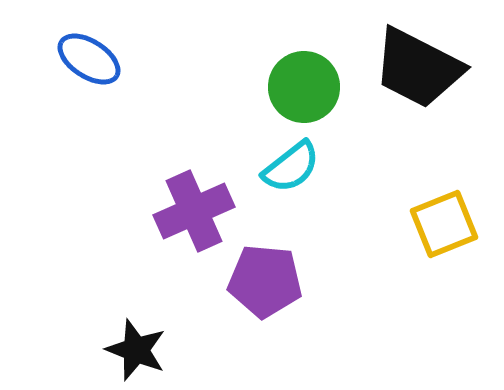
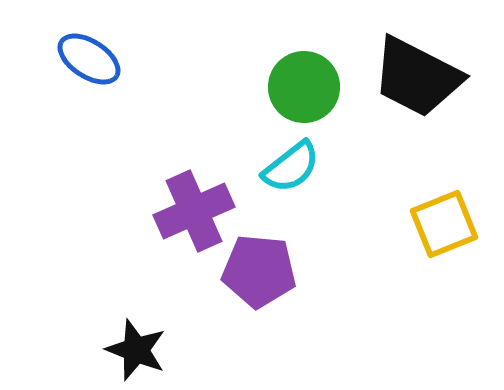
black trapezoid: moved 1 px left, 9 px down
purple pentagon: moved 6 px left, 10 px up
